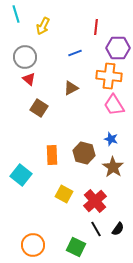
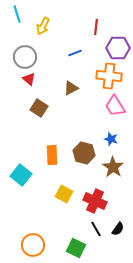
cyan line: moved 1 px right
pink trapezoid: moved 1 px right, 1 px down
red cross: rotated 25 degrees counterclockwise
green square: moved 1 px down
